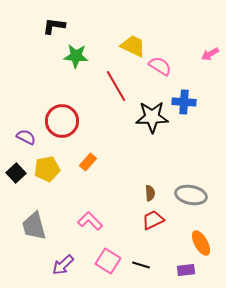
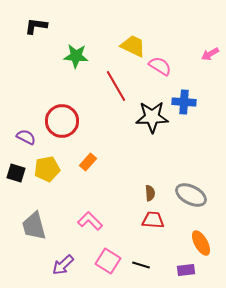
black L-shape: moved 18 px left
black square: rotated 30 degrees counterclockwise
gray ellipse: rotated 16 degrees clockwise
red trapezoid: rotated 30 degrees clockwise
